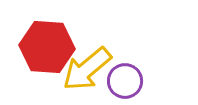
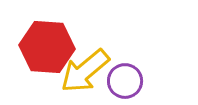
yellow arrow: moved 2 px left, 2 px down
